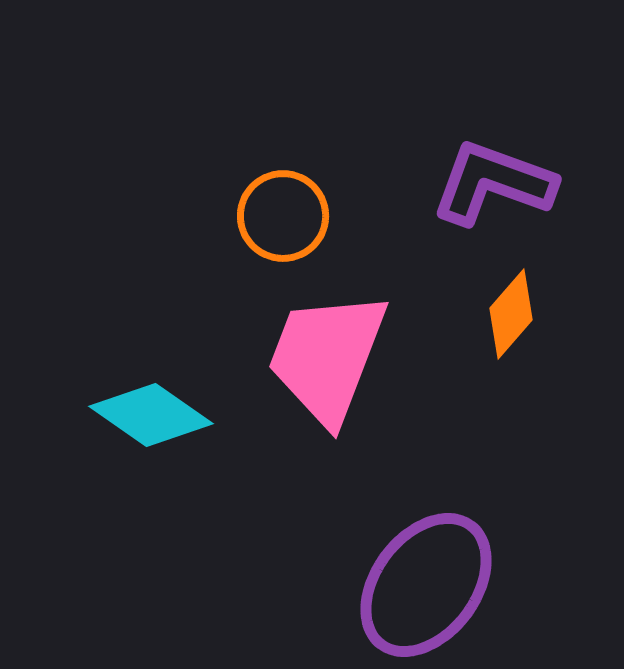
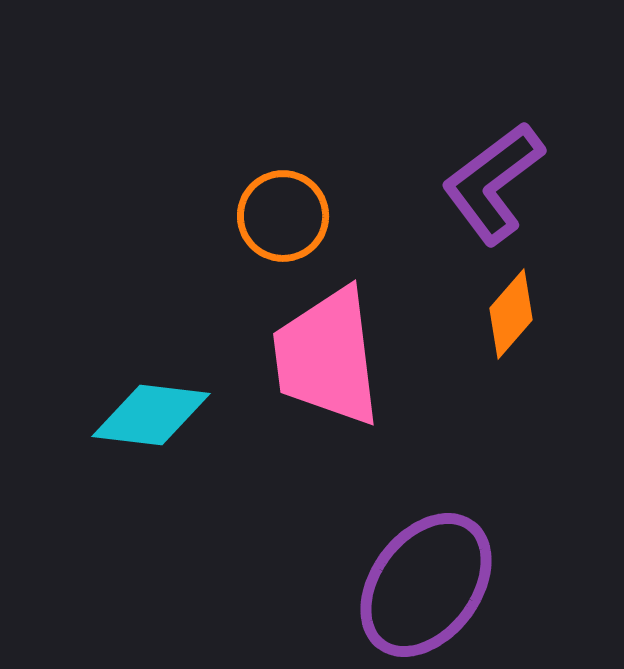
purple L-shape: rotated 57 degrees counterclockwise
pink trapezoid: rotated 28 degrees counterclockwise
cyan diamond: rotated 28 degrees counterclockwise
